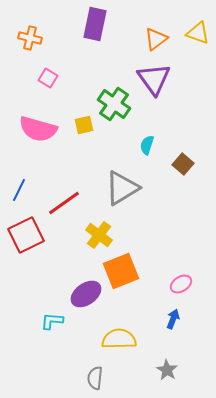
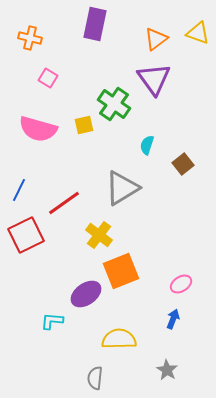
brown square: rotated 10 degrees clockwise
